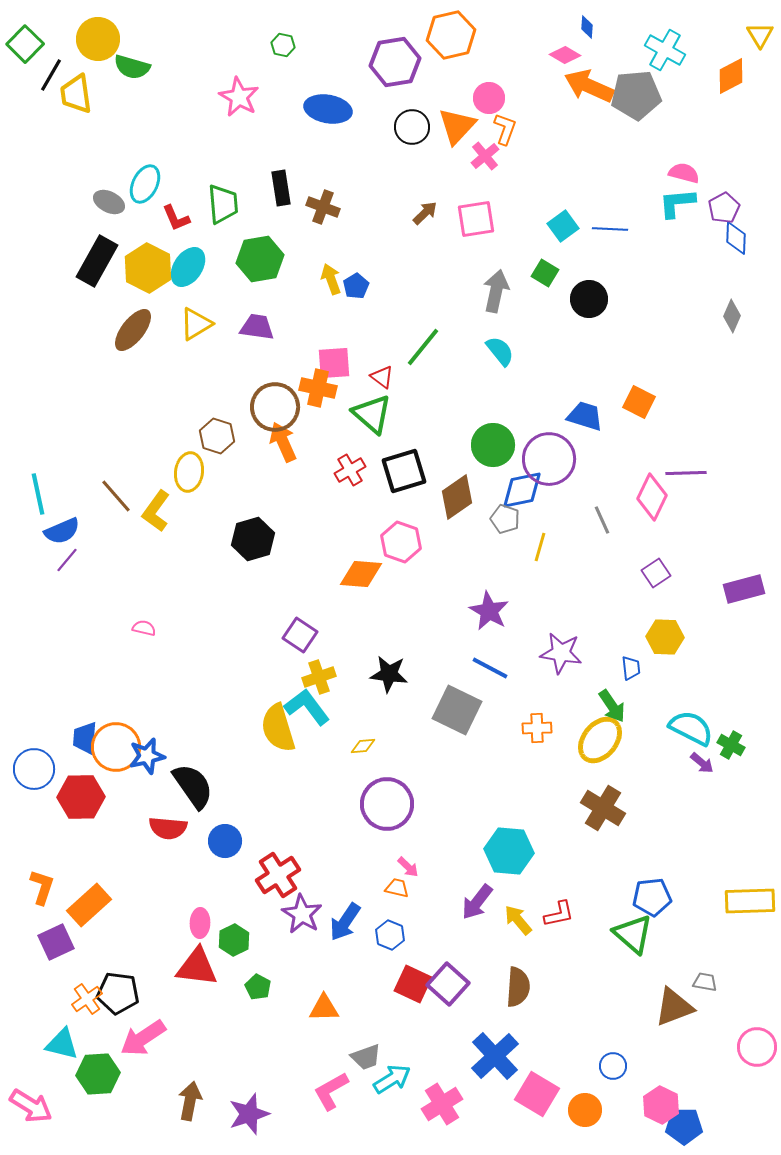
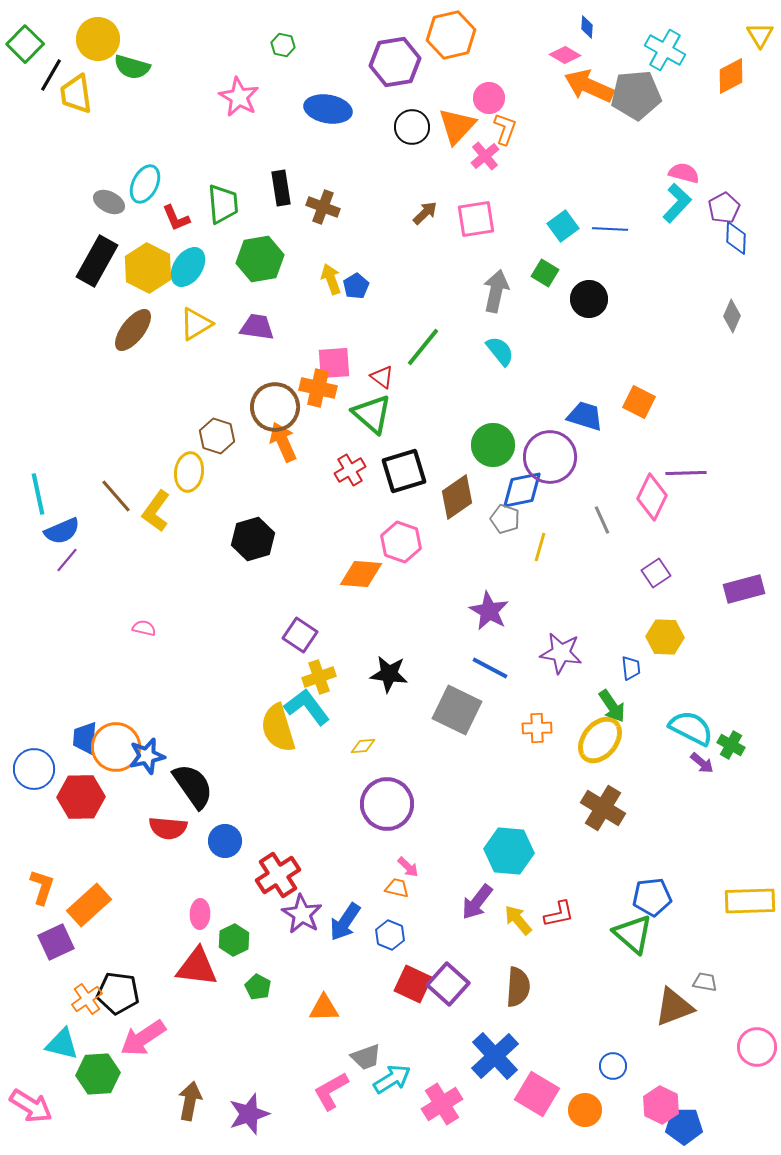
cyan L-shape at (677, 203): rotated 138 degrees clockwise
purple circle at (549, 459): moved 1 px right, 2 px up
pink ellipse at (200, 923): moved 9 px up
